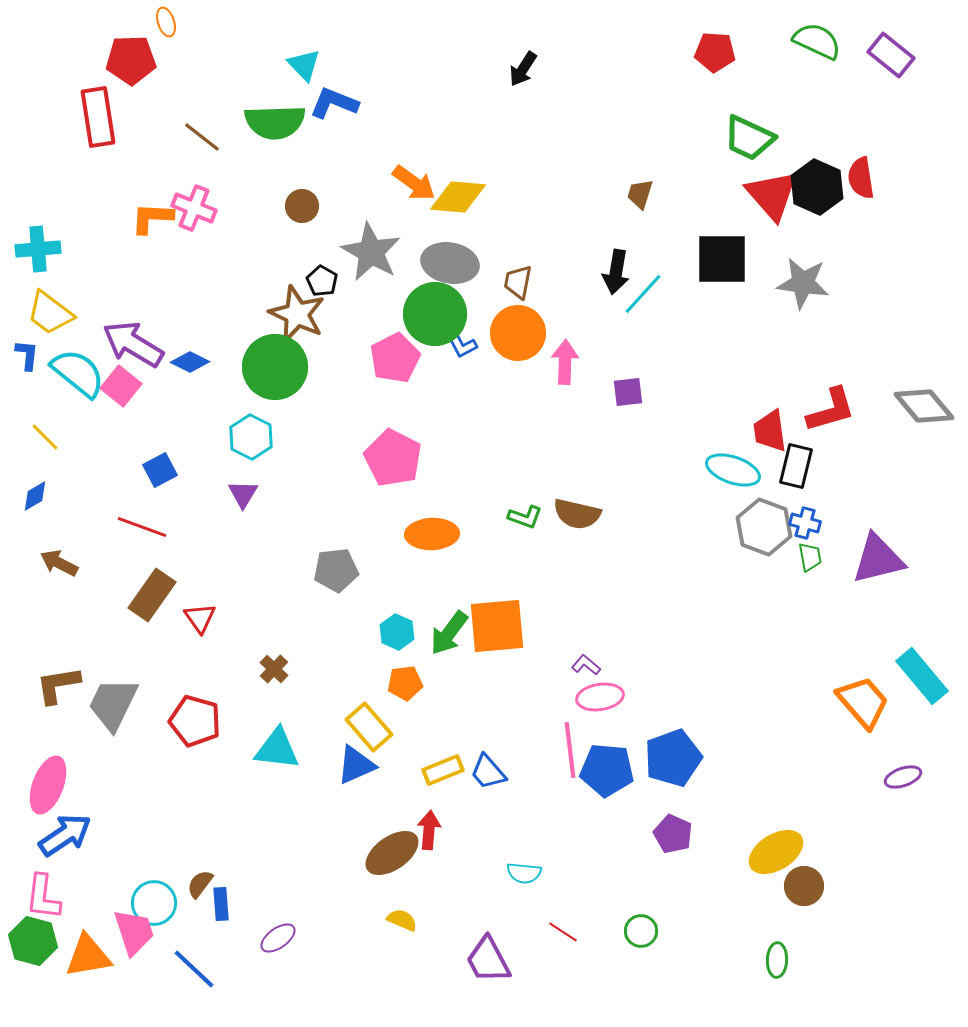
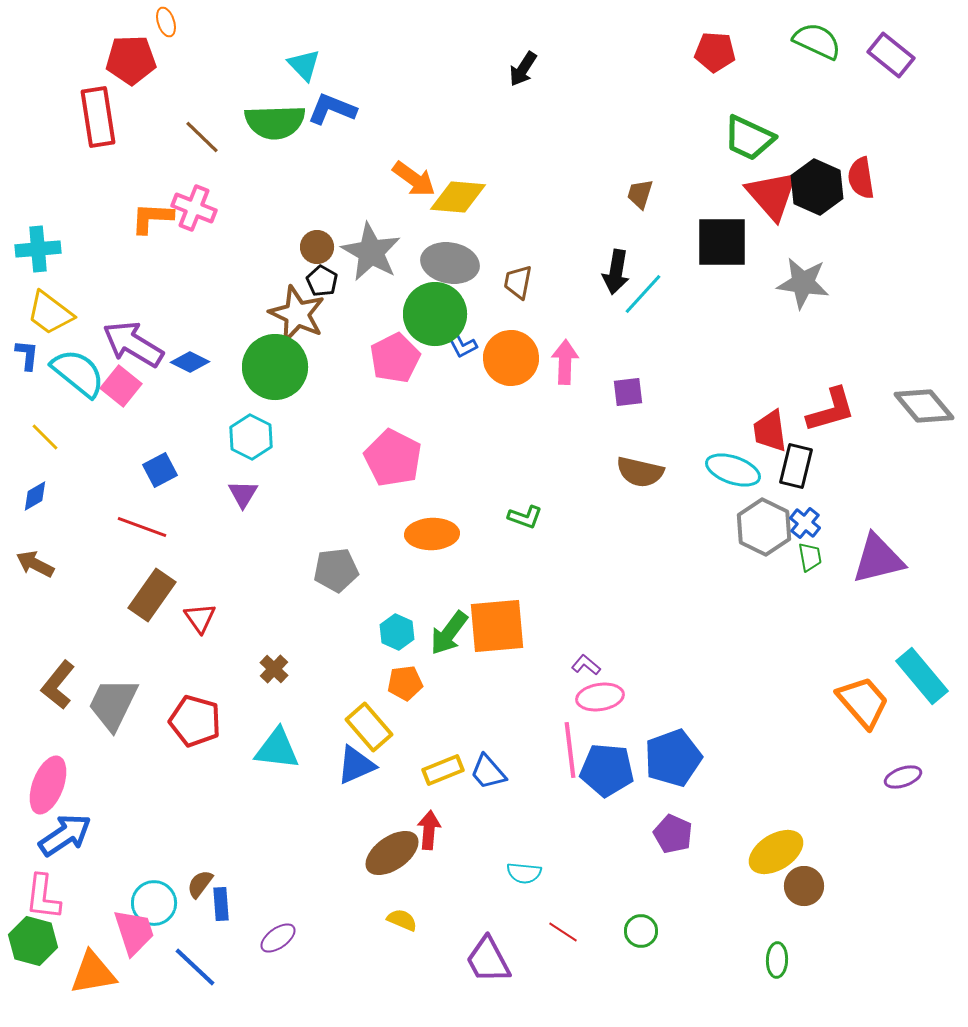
blue L-shape at (334, 103): moved 2 px left, 6 px down
brown line at (202, 137): rotated 6 degrees clockwise
orange arrow at (414, 183): moved 4 px up
brown circle at (302, 206): moved 15 px right, 41 px down
black square at (722, 259): moved 17 px up
orange circle at (518, 333): moved 7 px left, 25 px down
brown semicircle at (577, 514): moved 63 px right, 42 px up
blue cross at (805, 523): rotated 24 degrees clockwise
gray hexagon at (764, 527): rotated 6 degrees clockwise
brown arrow at (59, 563): moved 24 px left, 1 px down
brown L-shape at (58, 685): rotated 42 degrees counterclockwise
orange triangle at (88, 956): moved 5 px right, 17 px down
blue line at (194, 969): moved 1 px right, 2 px up
